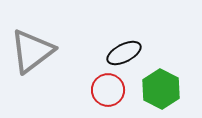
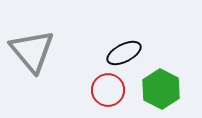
gray triangle: rotated 33 degrees counterclockwise
